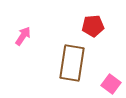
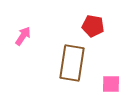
red pentagon: rotated 15 degrees clockwise
pink square: rotated 36 degrees counterclockwise
